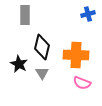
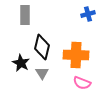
black star: moved 2 px right, 1 px up
